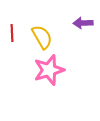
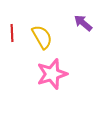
purple arrow: rotated 42 degrees clockwise
pink star: moved 3 px right, 4 px down
